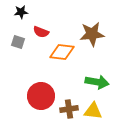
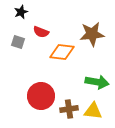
black star: rotated 16 degrees counterclockwise
